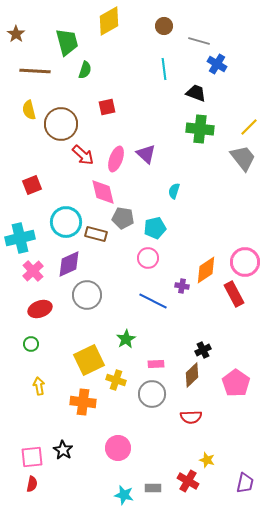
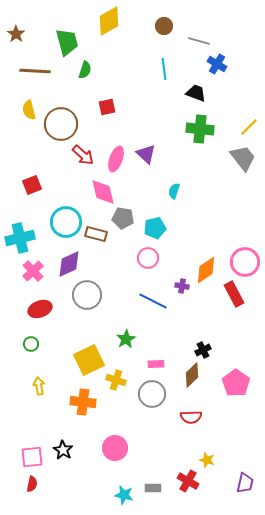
pink circle at (118, 448): moved 3 px left
